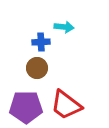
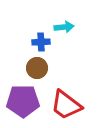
cyan arrow: rotated 12 degrees counterclockwise
purple pentagon: moved 3 px left, 6 px up
